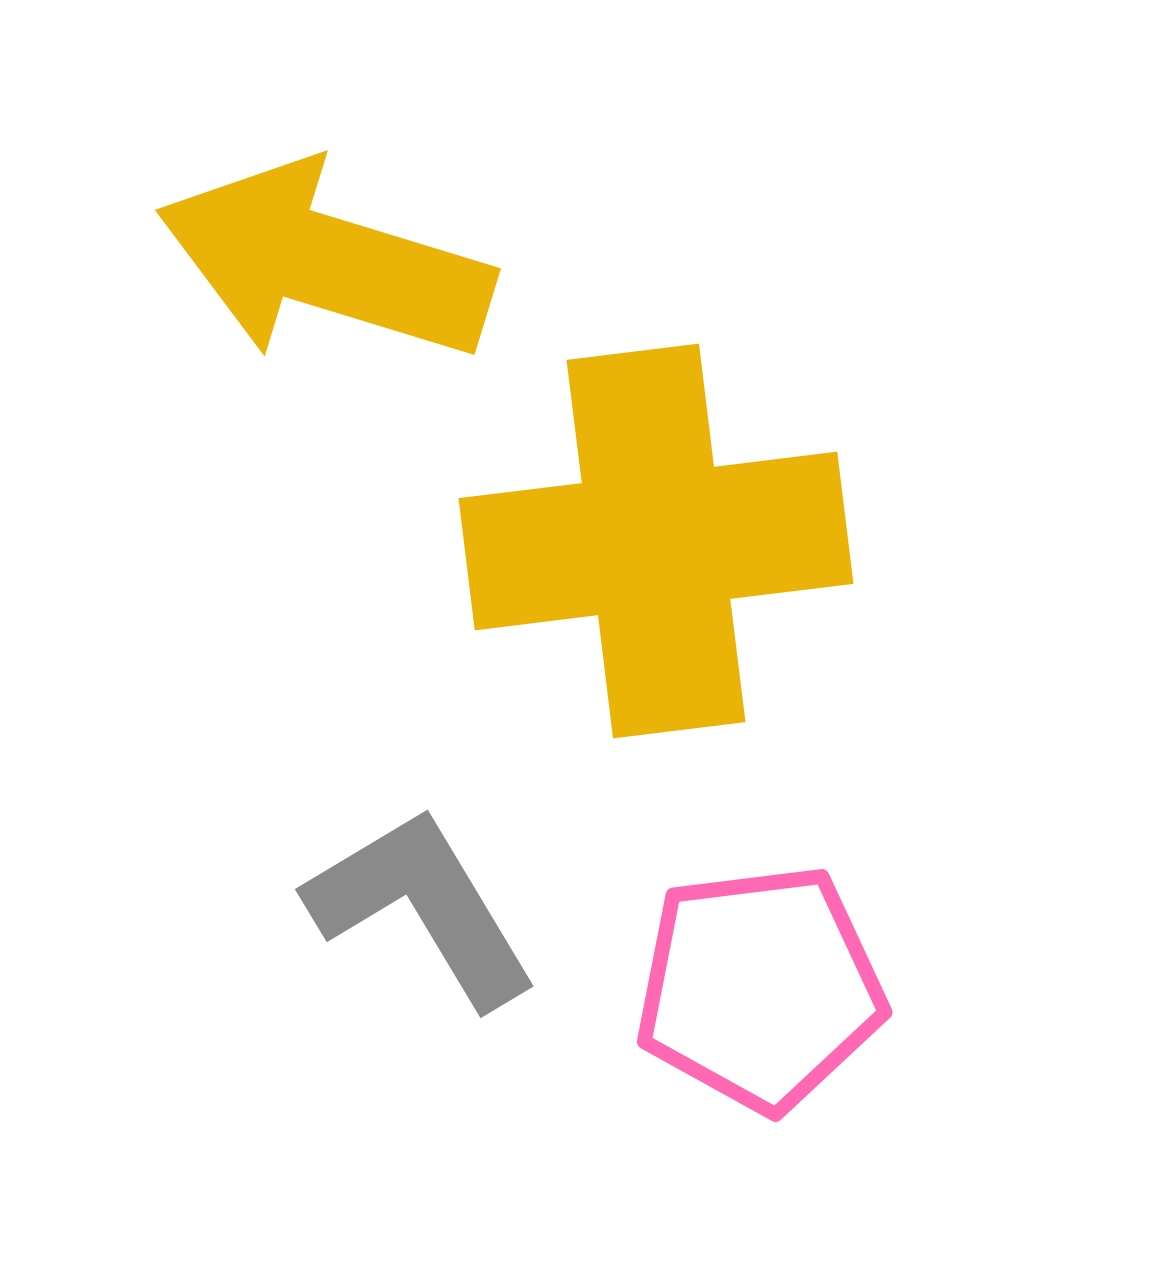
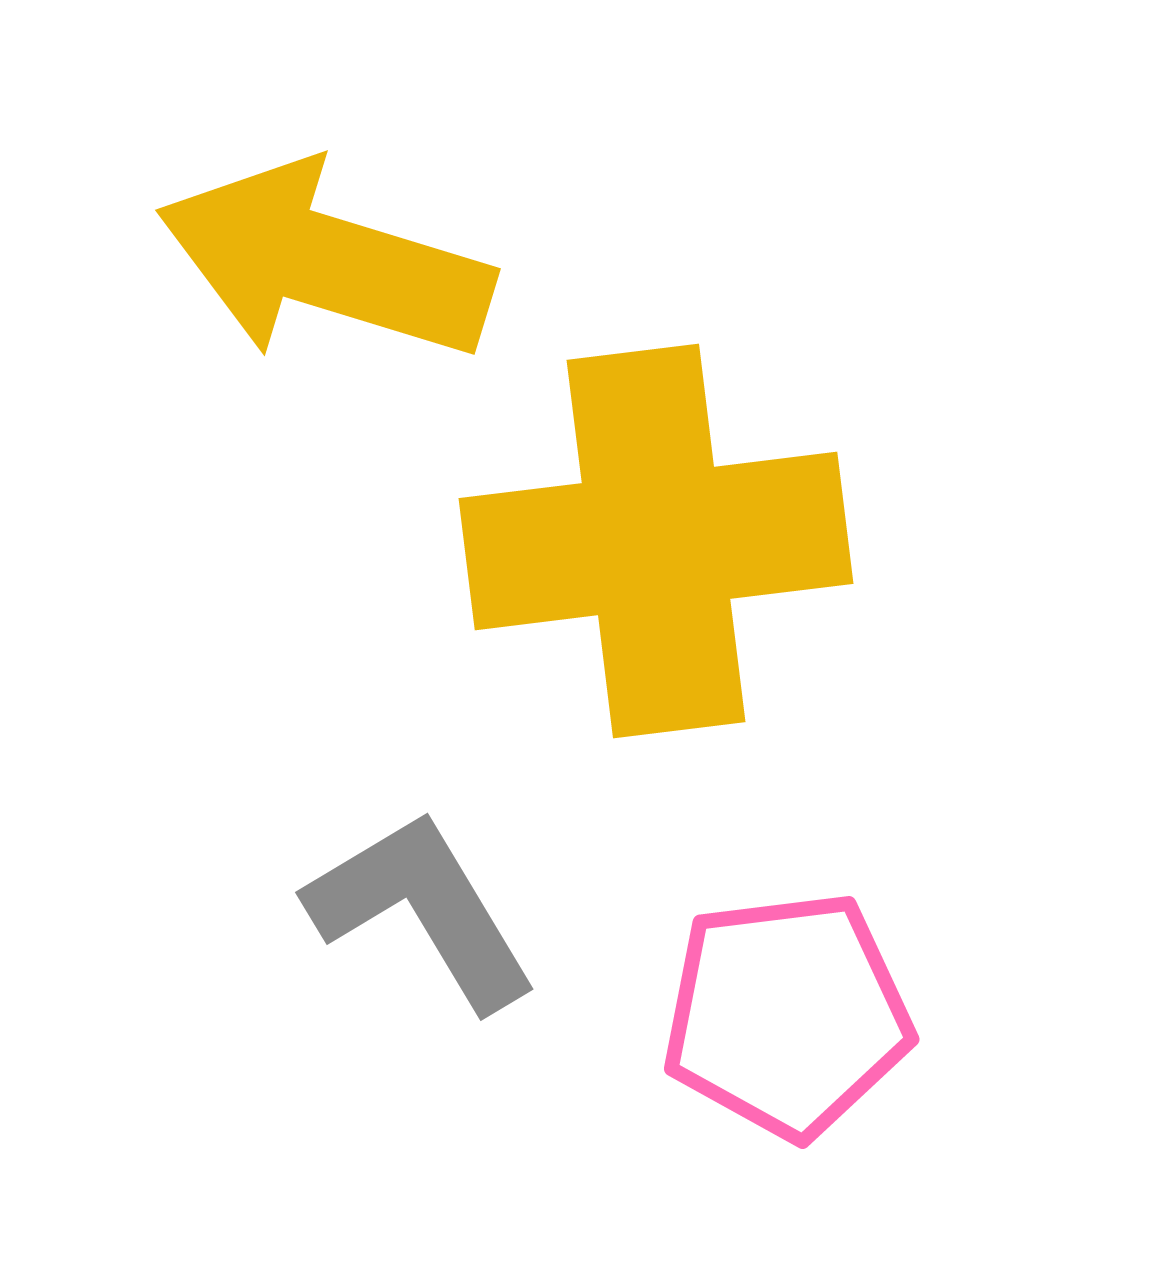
gray L-shape: moved 3 px down
pink pentagon: moved 27 px right, 27 px down
